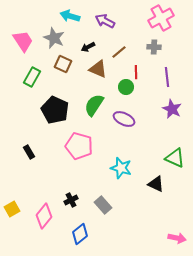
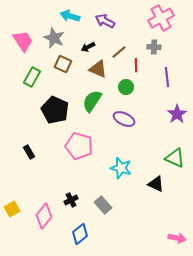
red line: moved 7 px up
green semicircle: moved 2 px left, 4 px up
purple star: moved 5 px right, 5 px down; rotated 12 degrees clockwise
